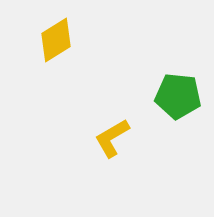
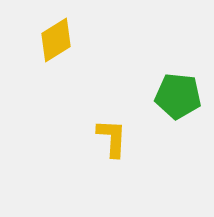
yellow L-shape: rotated 123 degrees clockwise
